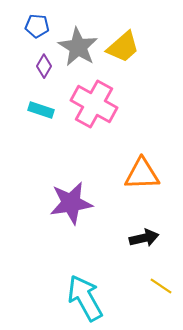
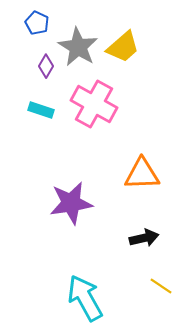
blue pentagon: moved 3 px up; rotated 20 degrees clockwise
purple diamond: moved 2 px right
